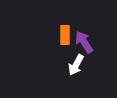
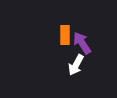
purple arrow: moved 2 px left, 1 px down
